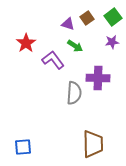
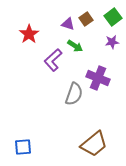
brown square: moved 1 px left, 1 px down
red star: moved 3 px right, 9 px up
purple L-shape: rotated 95 degrees counterclockwise
purple cross: rotated 20 degrees clockwise
gray semicircle: moved 1 px down; rotated 15 degrees clockwise
brown trapezoid: moved 1 px right; rotated 52 degrees clockwise
